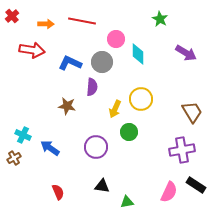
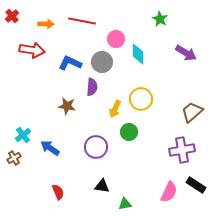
brown trapezoid: rotated 100 degrees counterclockwise
cyan cross: rotated 28 degrees clockwise
green triangle: moved 2 px left, 2 px down
